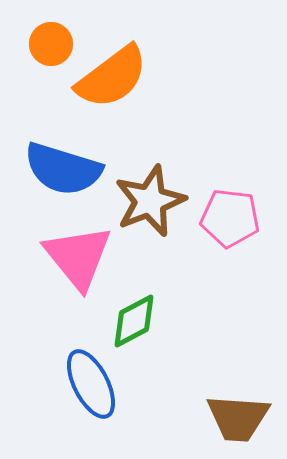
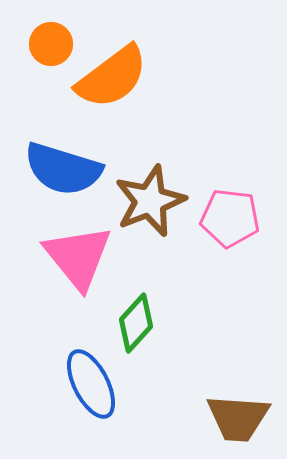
green diamond: moved 2 px right, 2 px down; rotated 20 degrees counterclockwise
